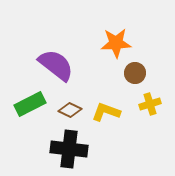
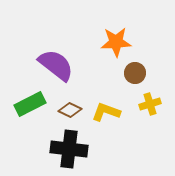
orange star: moved 1 px up
